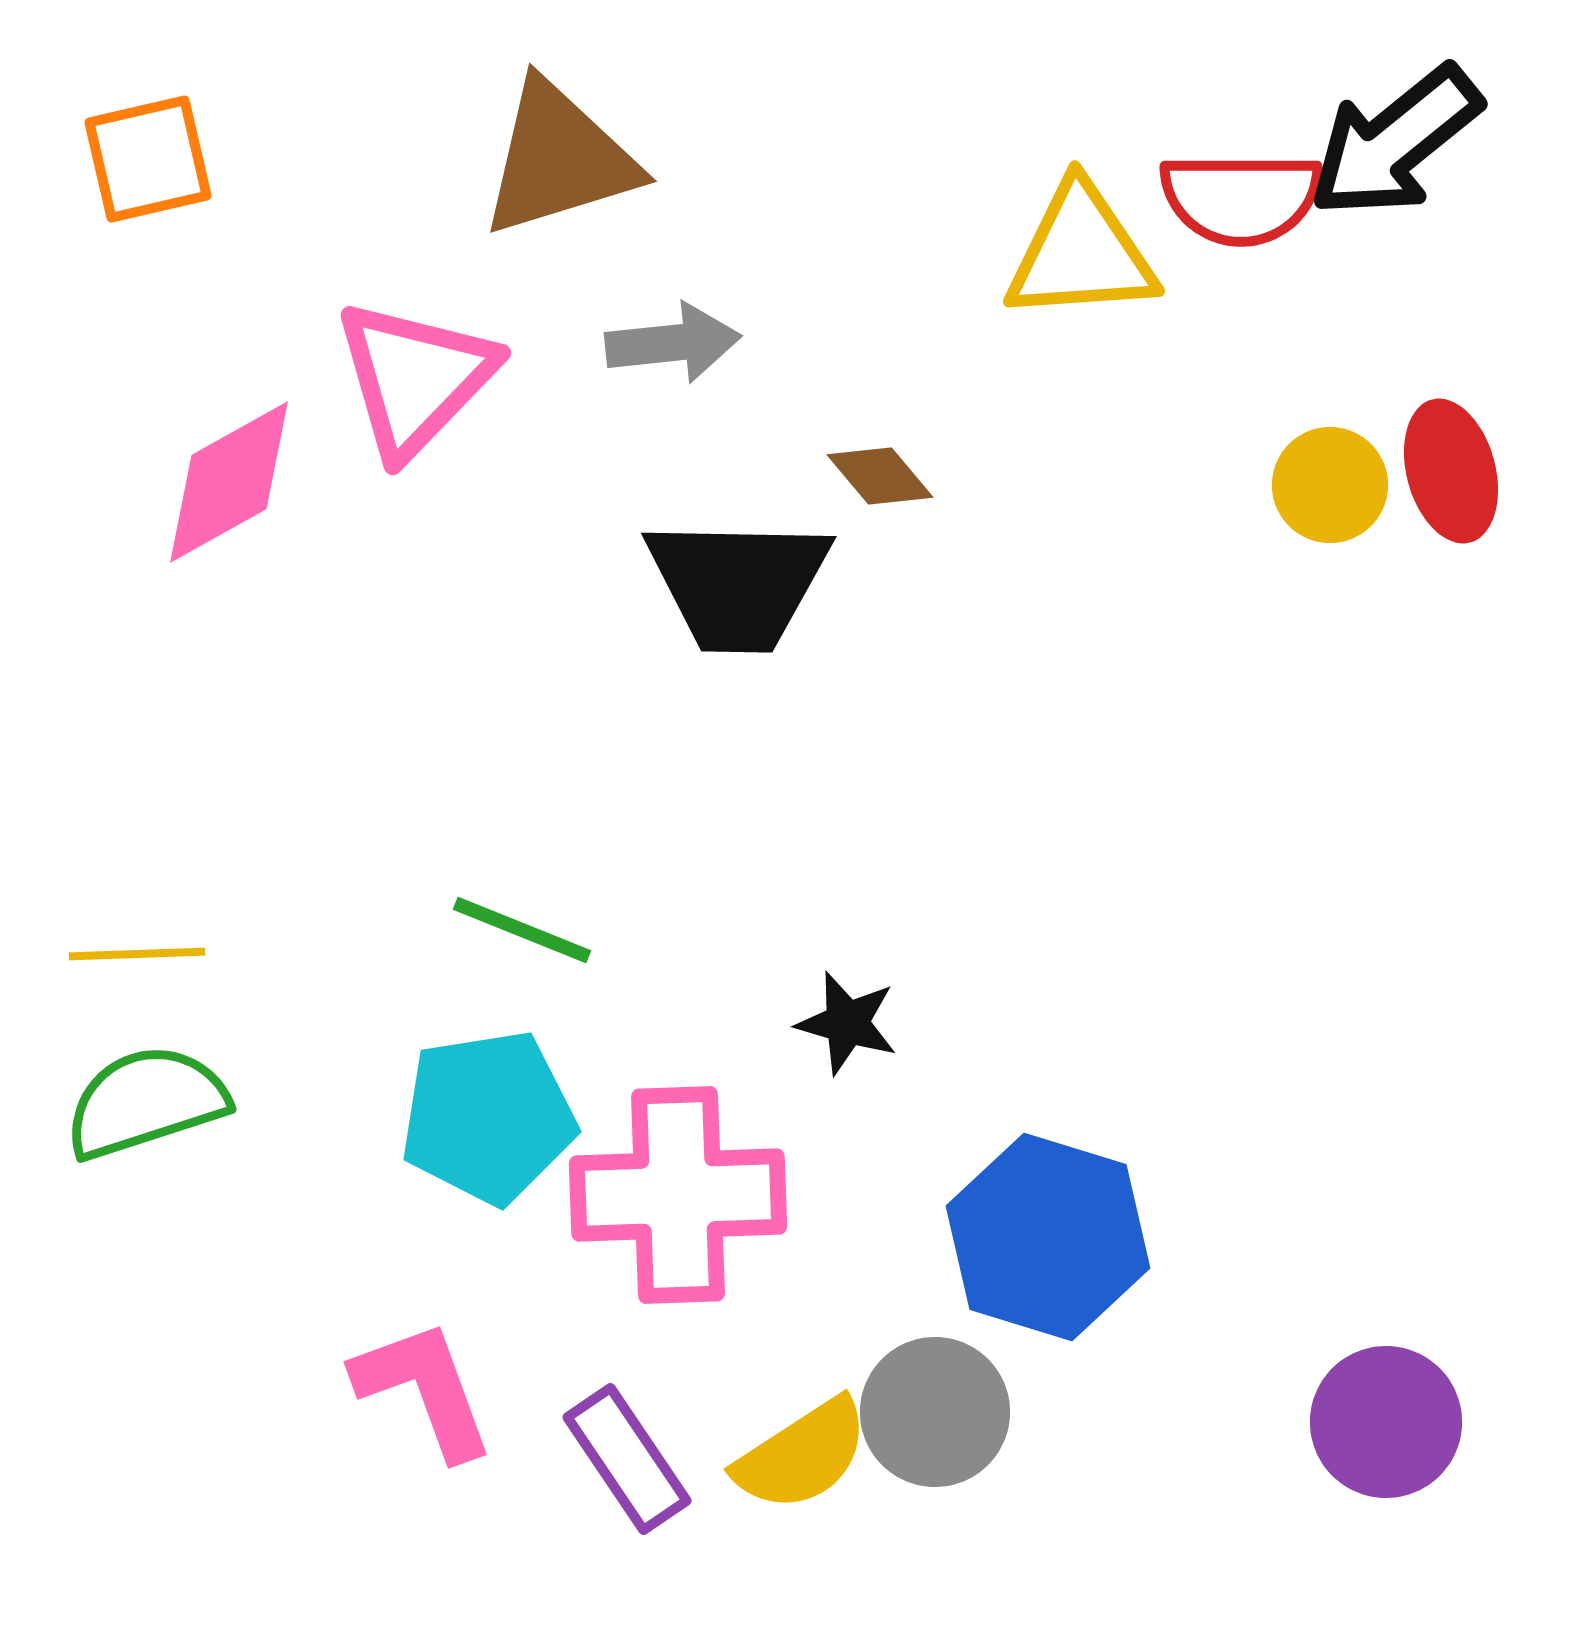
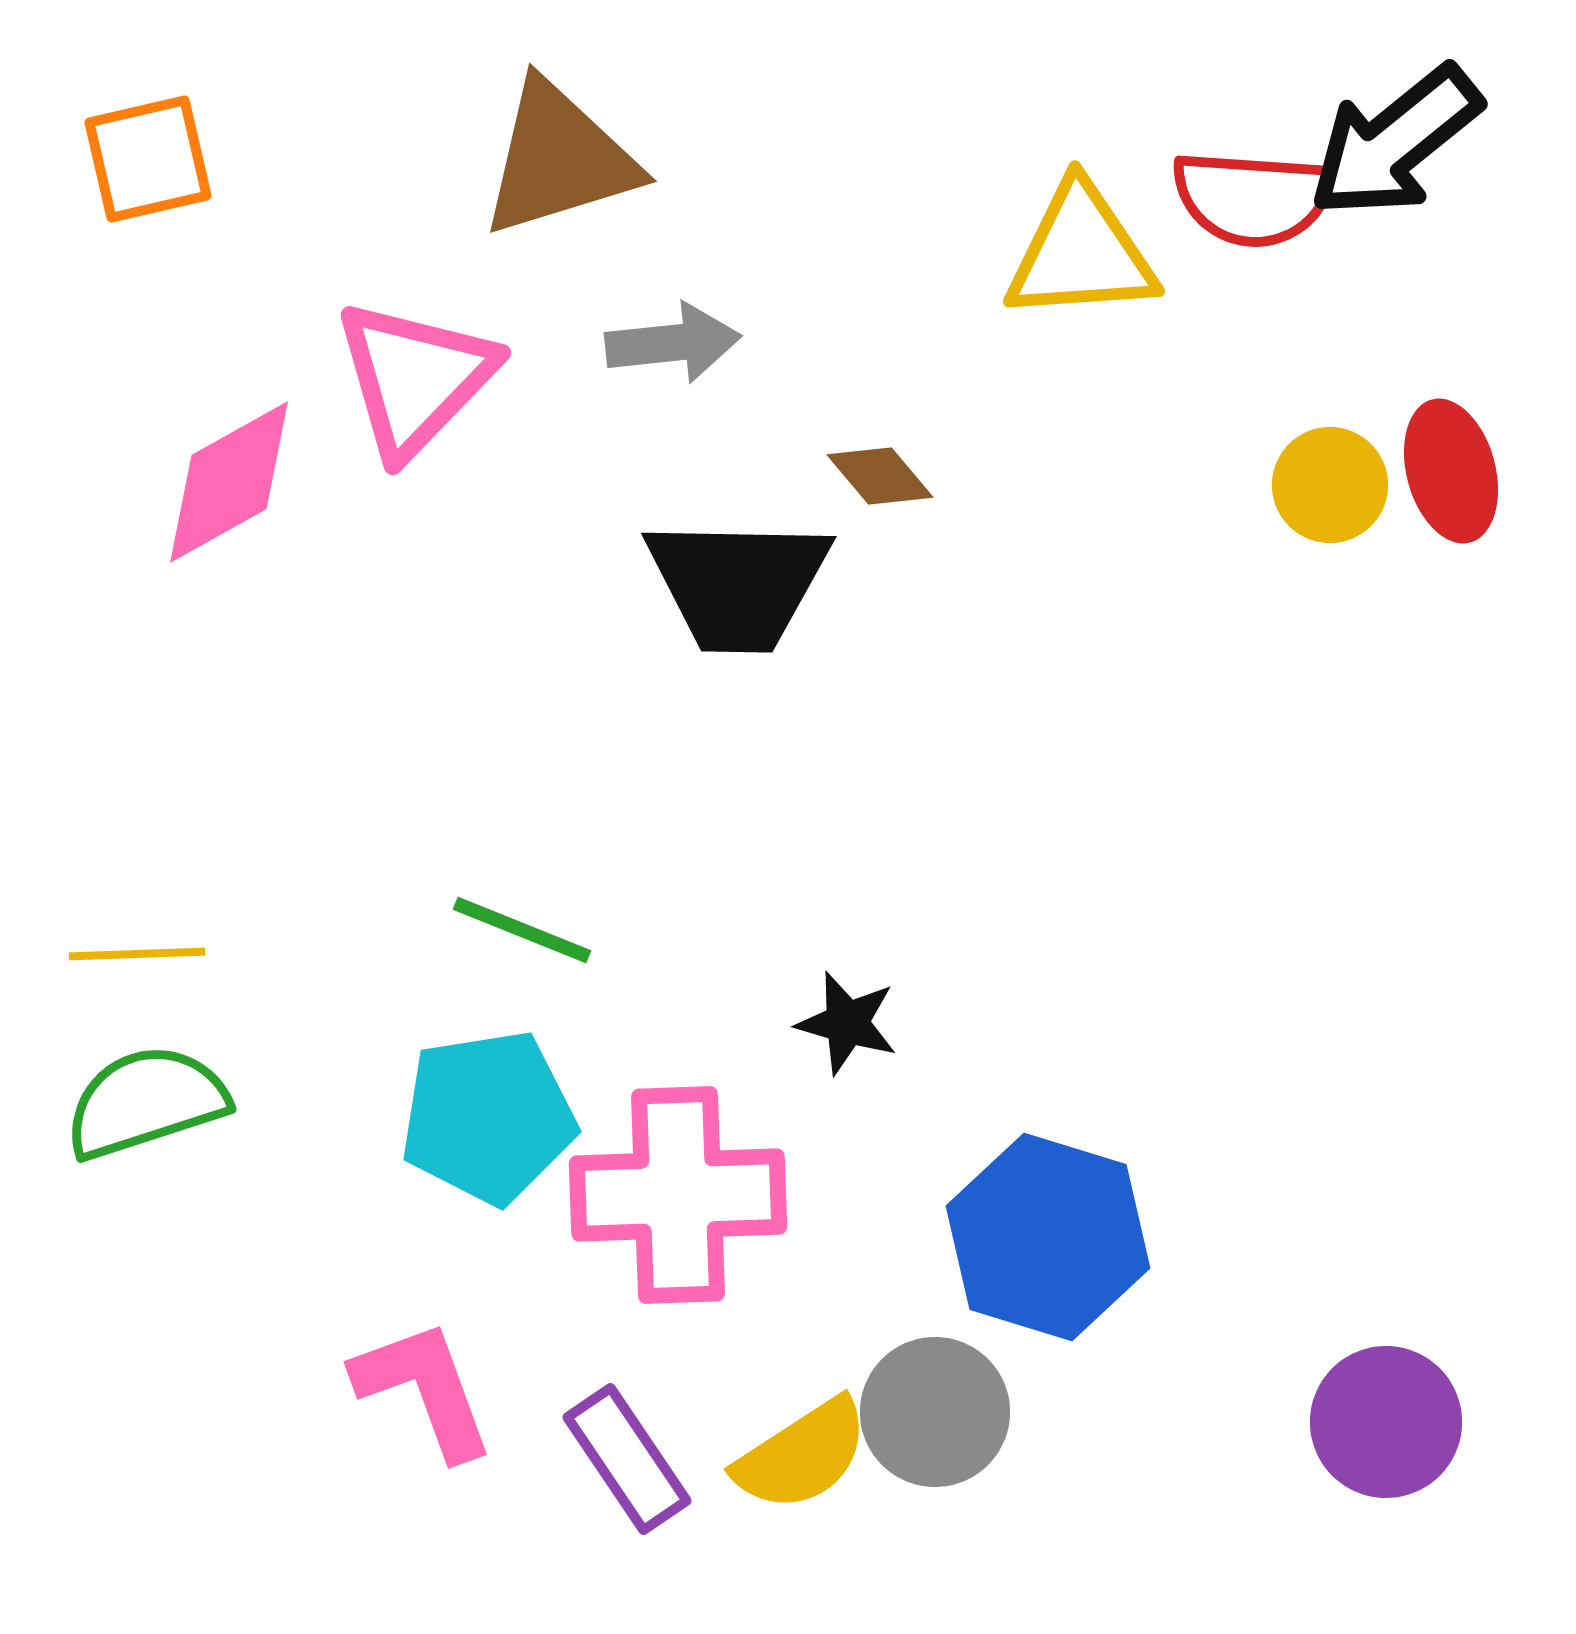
red semicircle: moved 12 px right; rotated 4 degrees clockwise
